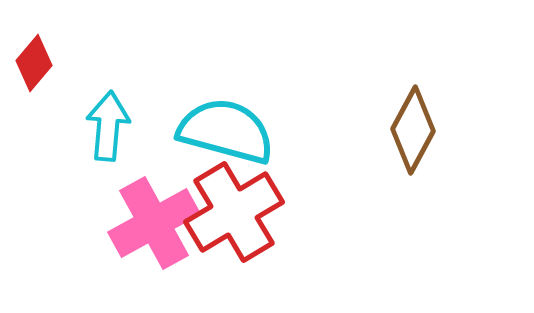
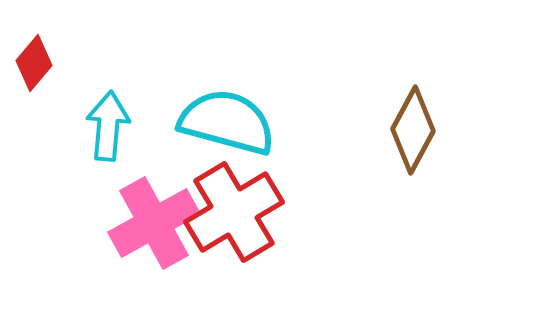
cyan semicircle: moved 1 px right, 9 px up
